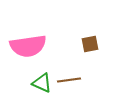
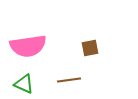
brown square: moved 4 px down
green triangle: moved 18 px left, 1 px down
